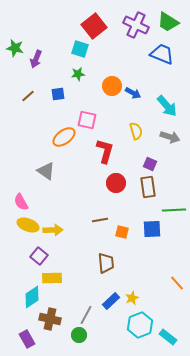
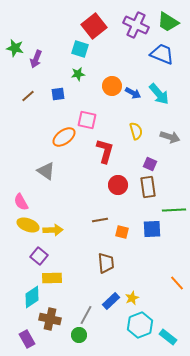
cyan arrow at (167, 106): moved 8 px left, 12 px up
red circle at (116, 183): moved 2 px right, 2 px down
